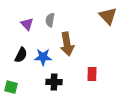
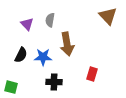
red rectangle: rotated 16 degrees clockwise
